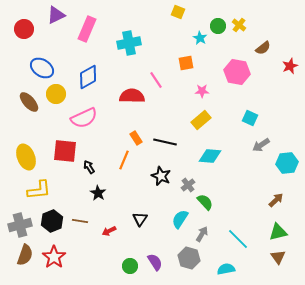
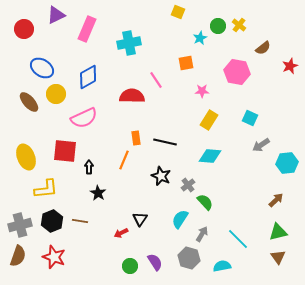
cyan star at (200, 38): rotated 16 degrees clockwise
yellow rectangle at (201, 120): moved 8 px right; rotated 18 degrees counterclockwise
orange rectangle at (136, 138): rotated 24 degrees clockwise
black arrow at (89, 167): rotated 32 degrees clockwise
yellow L-shape at (39, 190): moved 7 px right, 1 px up
red arrow at (109, 231): moved 12 px right, 2 px down
brown semicircle at (25, 255): moved 7 px left, 1 px down
red star at (54, 257): rotated 15 degrees counterclockwise
cyan semicircle at (226, 269): moved 4 px left, 3 px up
